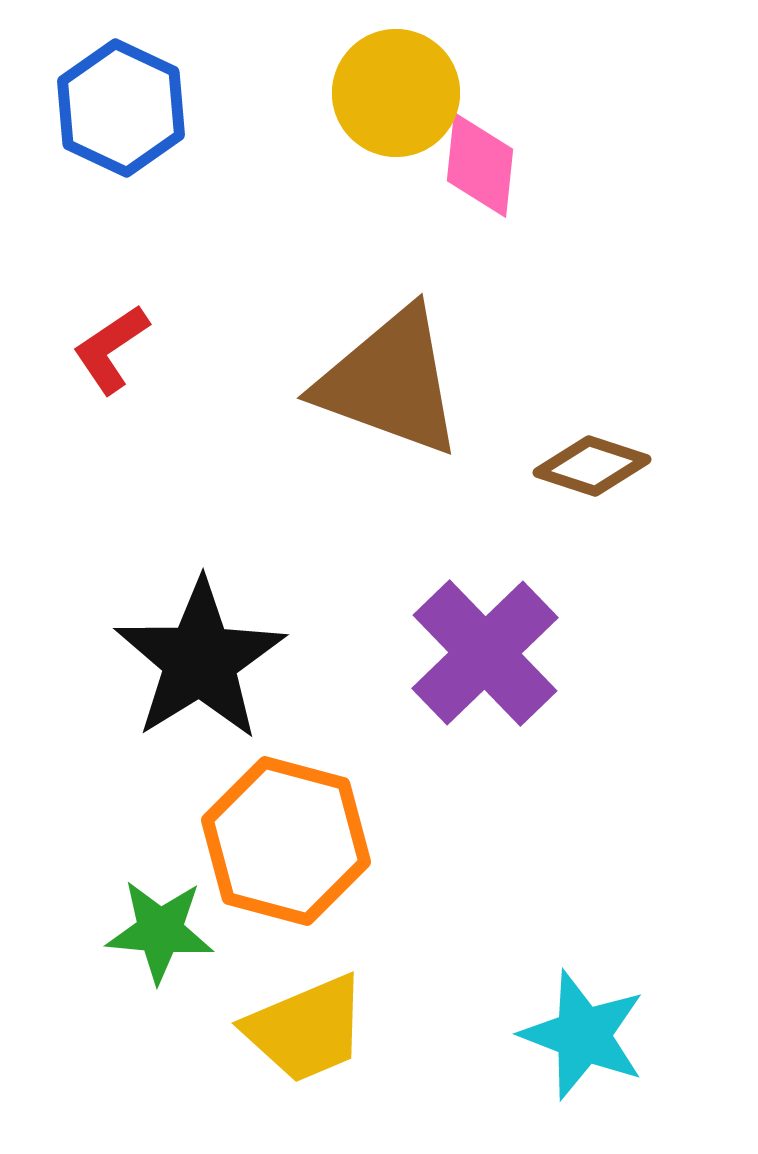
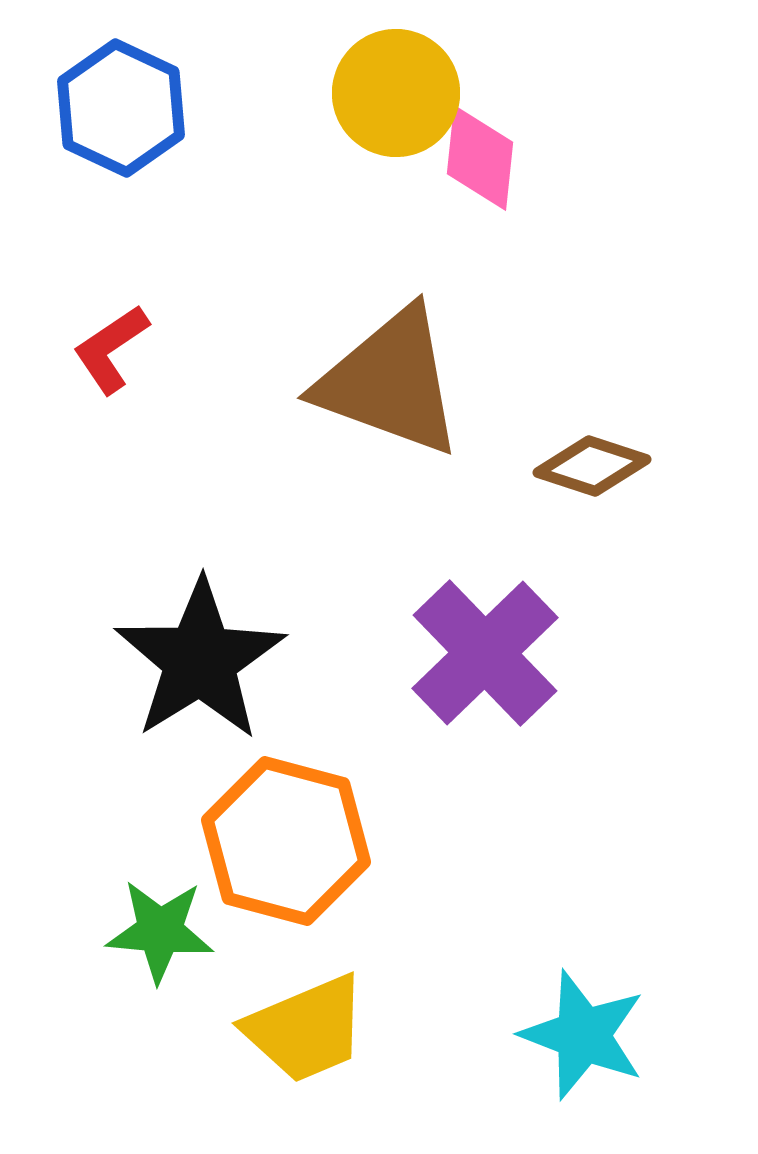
pink diamond: moved 7 px up
